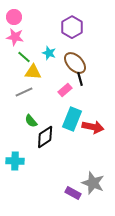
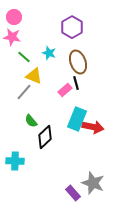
pink star: moved 3 px left
brown ellipse: moved 3 px right, 1 px up; rotated 25 degrees clockwise
yellow triangle: moved 1 px right, 4 px down; rotated 18 degrees clockwise
black line: moved 4 px left, 4 px down
gray line: rotated 24 degrees counterclockwise
cyan rectangle: moved 5 px right
black diamond: rotated 10 degrees counterclockwise
purple rectangle: rotated 21 degrees clockwise
